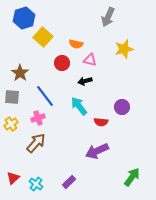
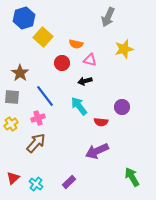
green arrow: rotated 66 degrees counterclockwise
